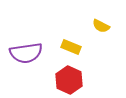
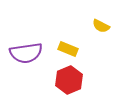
yellow rectangle: moved 3 px left, 2 px down
red hexagon: rotated 12 degrees clockwise
